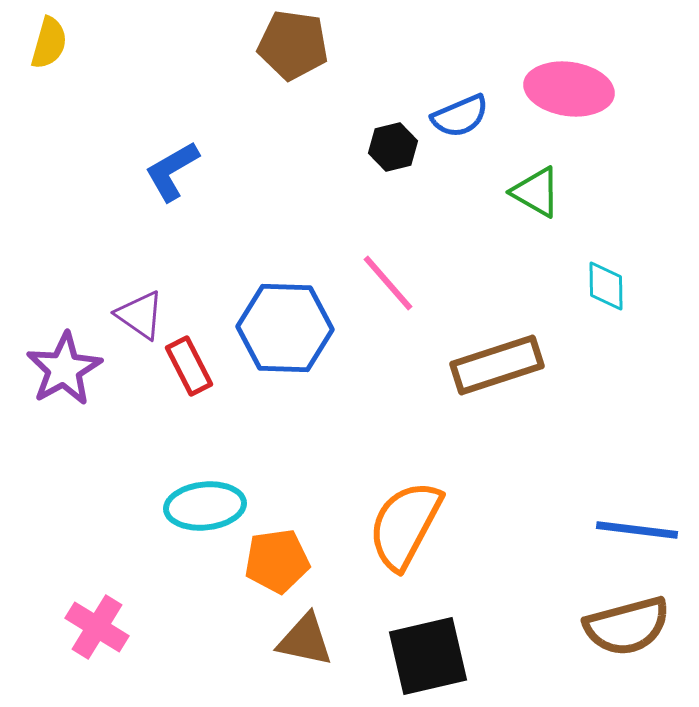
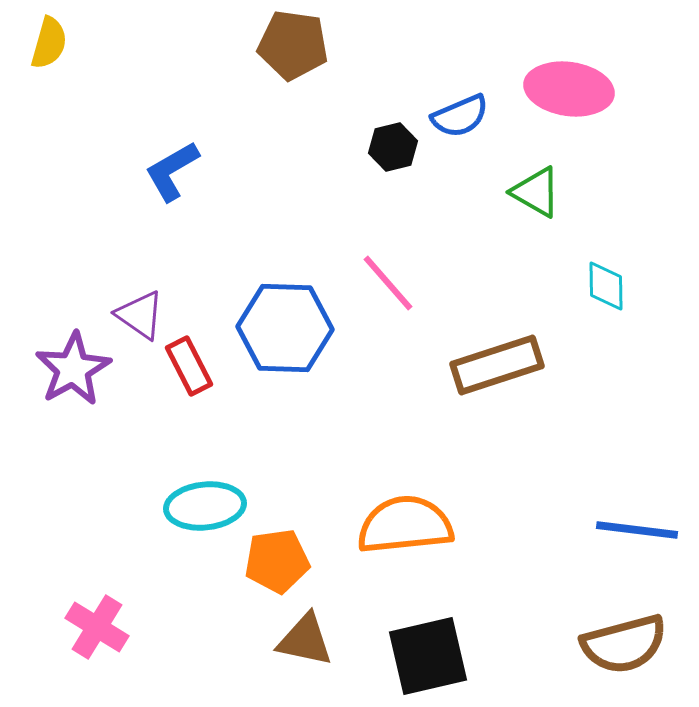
purple star: moved 9 px right
orange semicircle: rotated 56 degrees clockwise
brown semicircle: moved 3 px left, 18 px down
